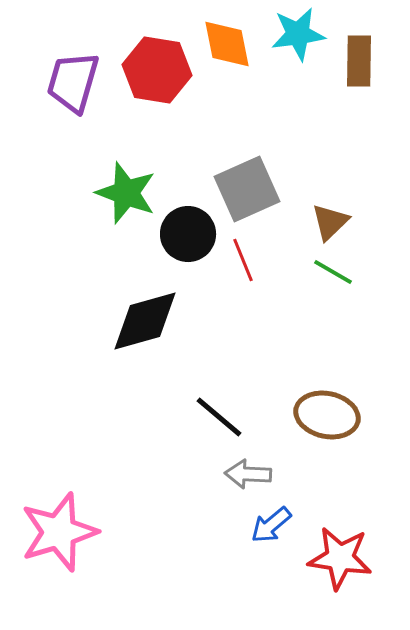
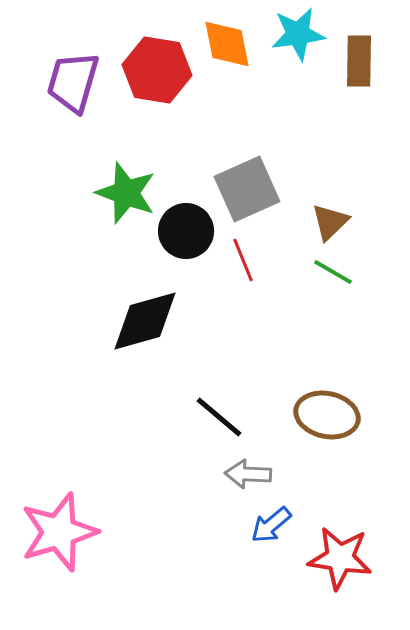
black circle: moved 2 px left, 3 px up
